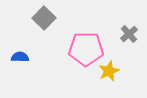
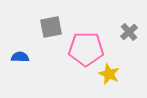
gray square: moved 7 px right, 9 px down; rotated 35 degrees clockwise
gray cross: moved 2 px up
yellow star: moved 3 px down; rotated 25 degrees counterclockwise
